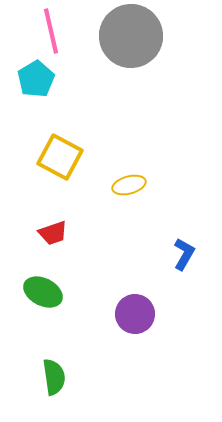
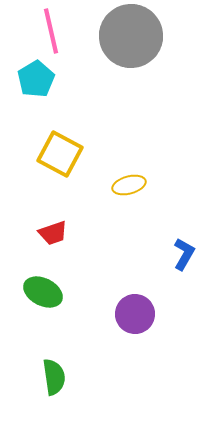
yellow square: moved 3 px up
